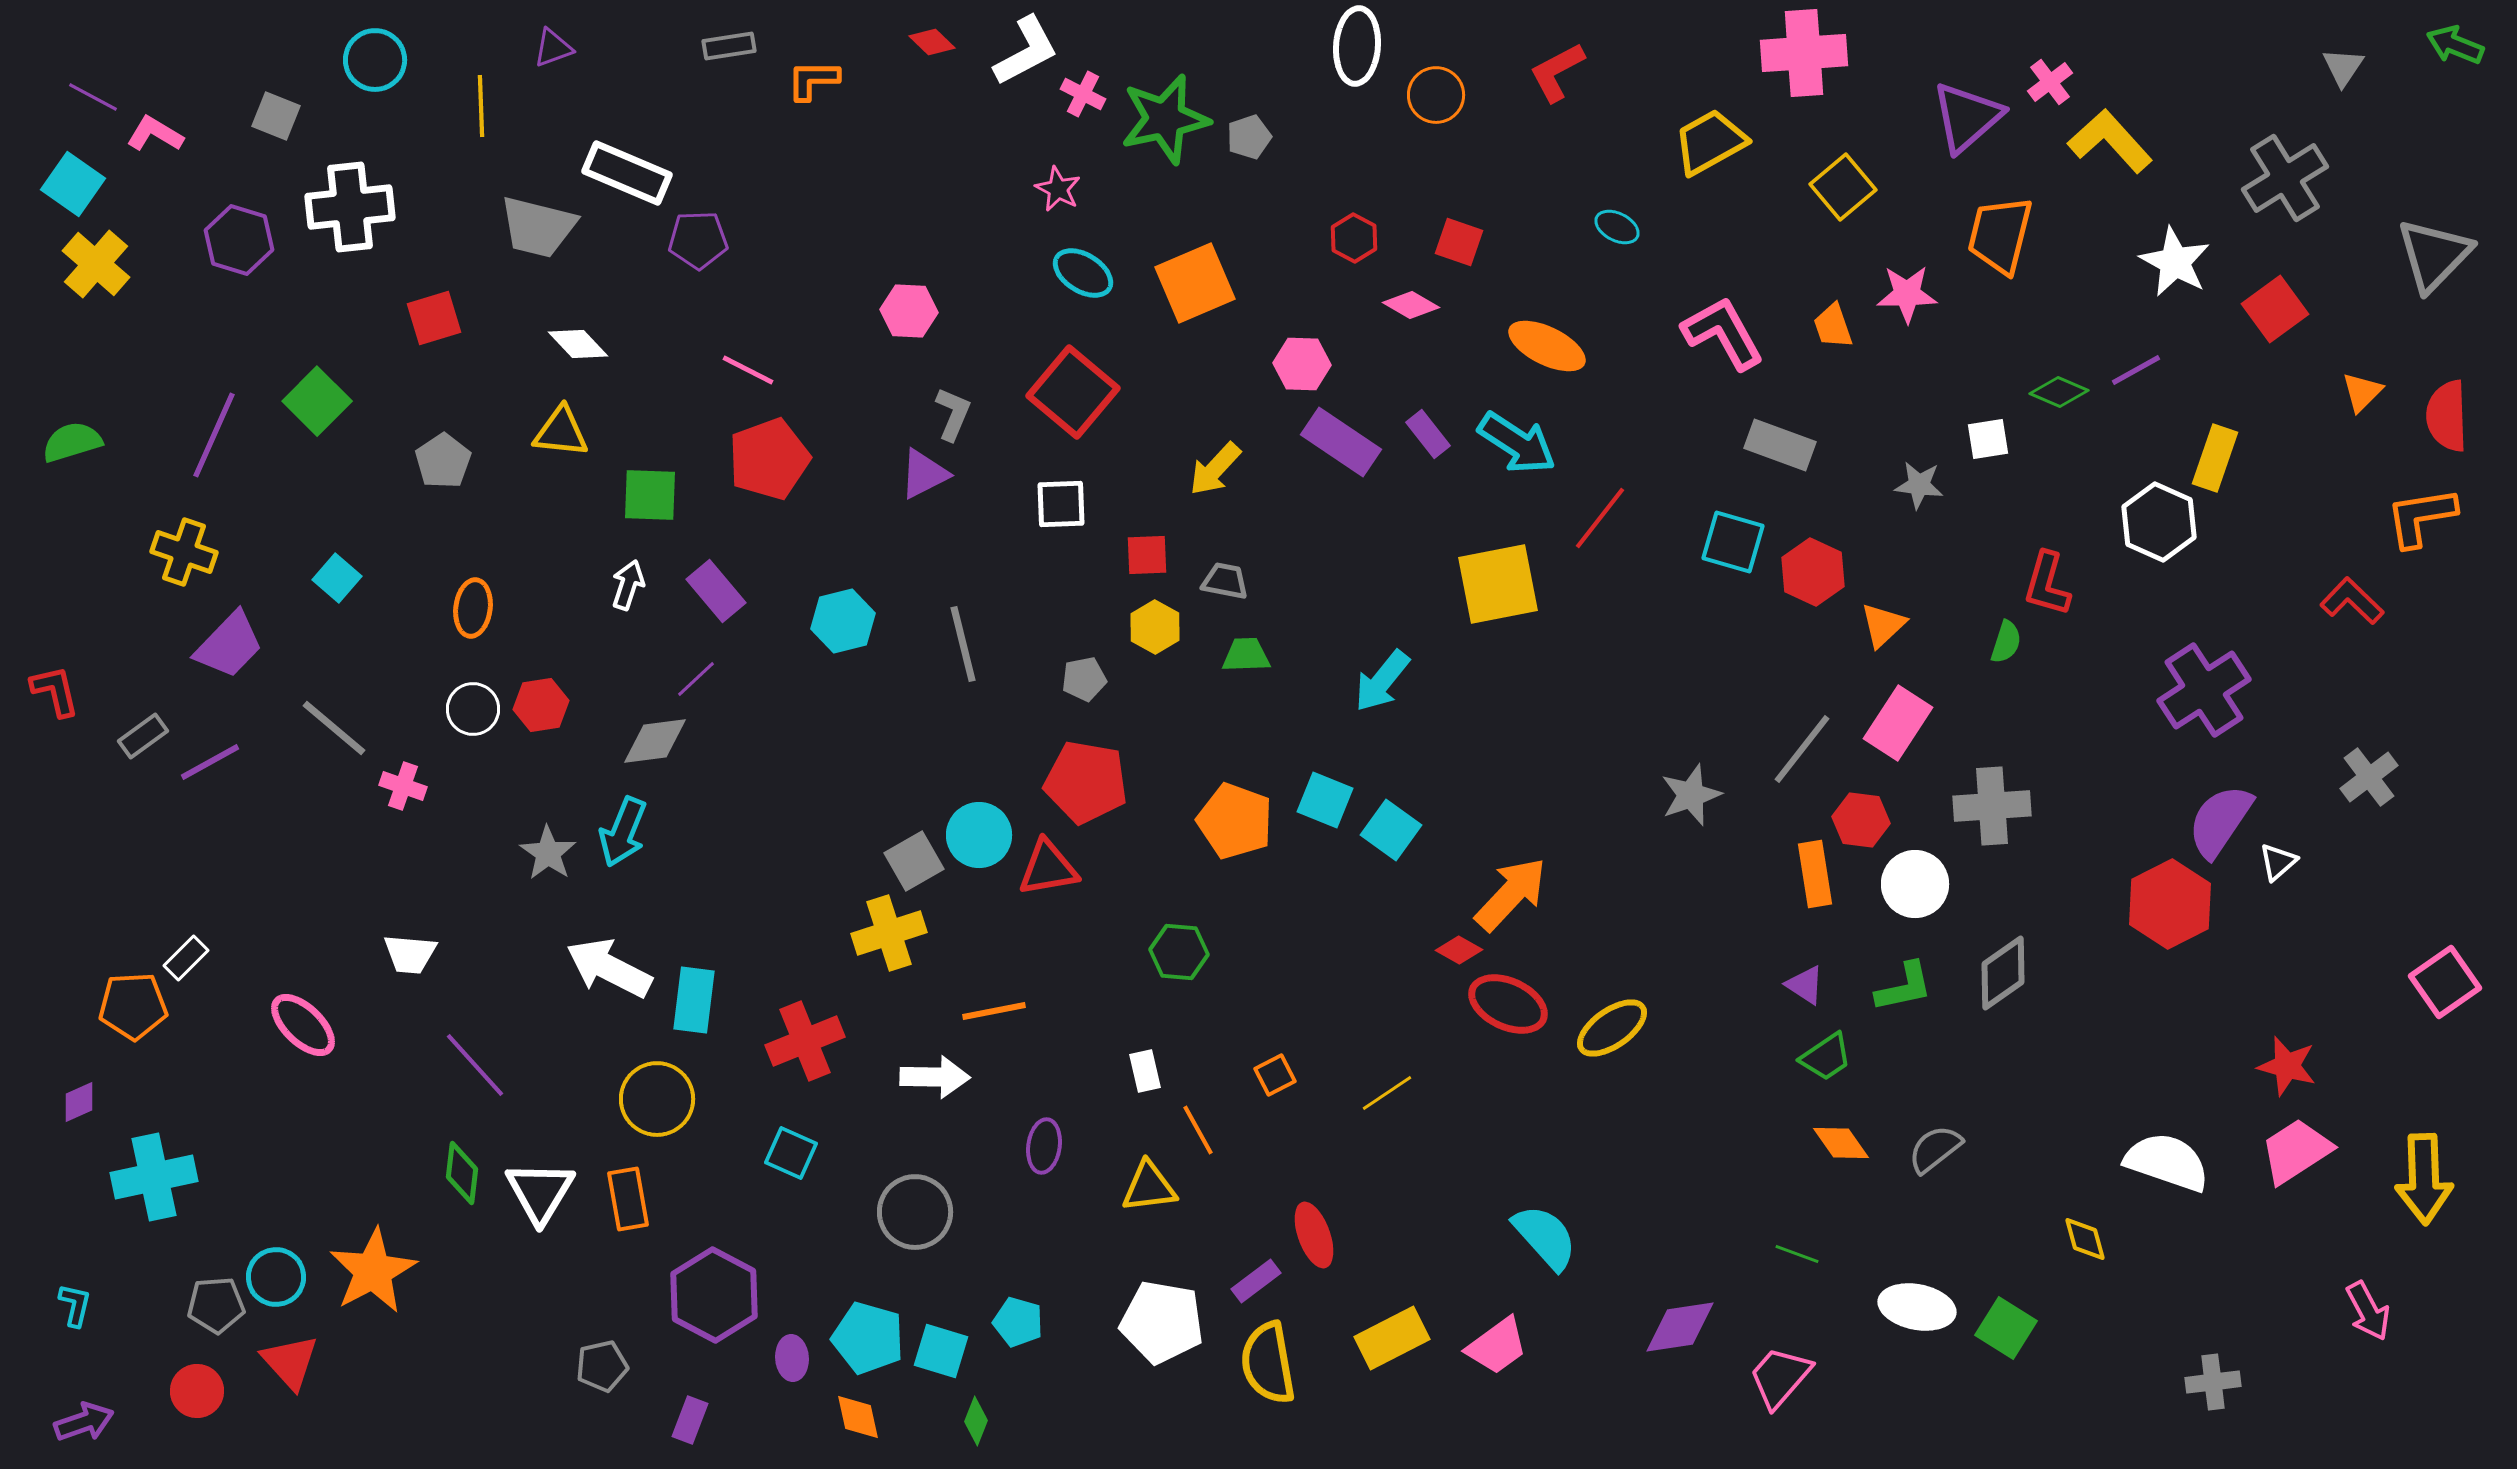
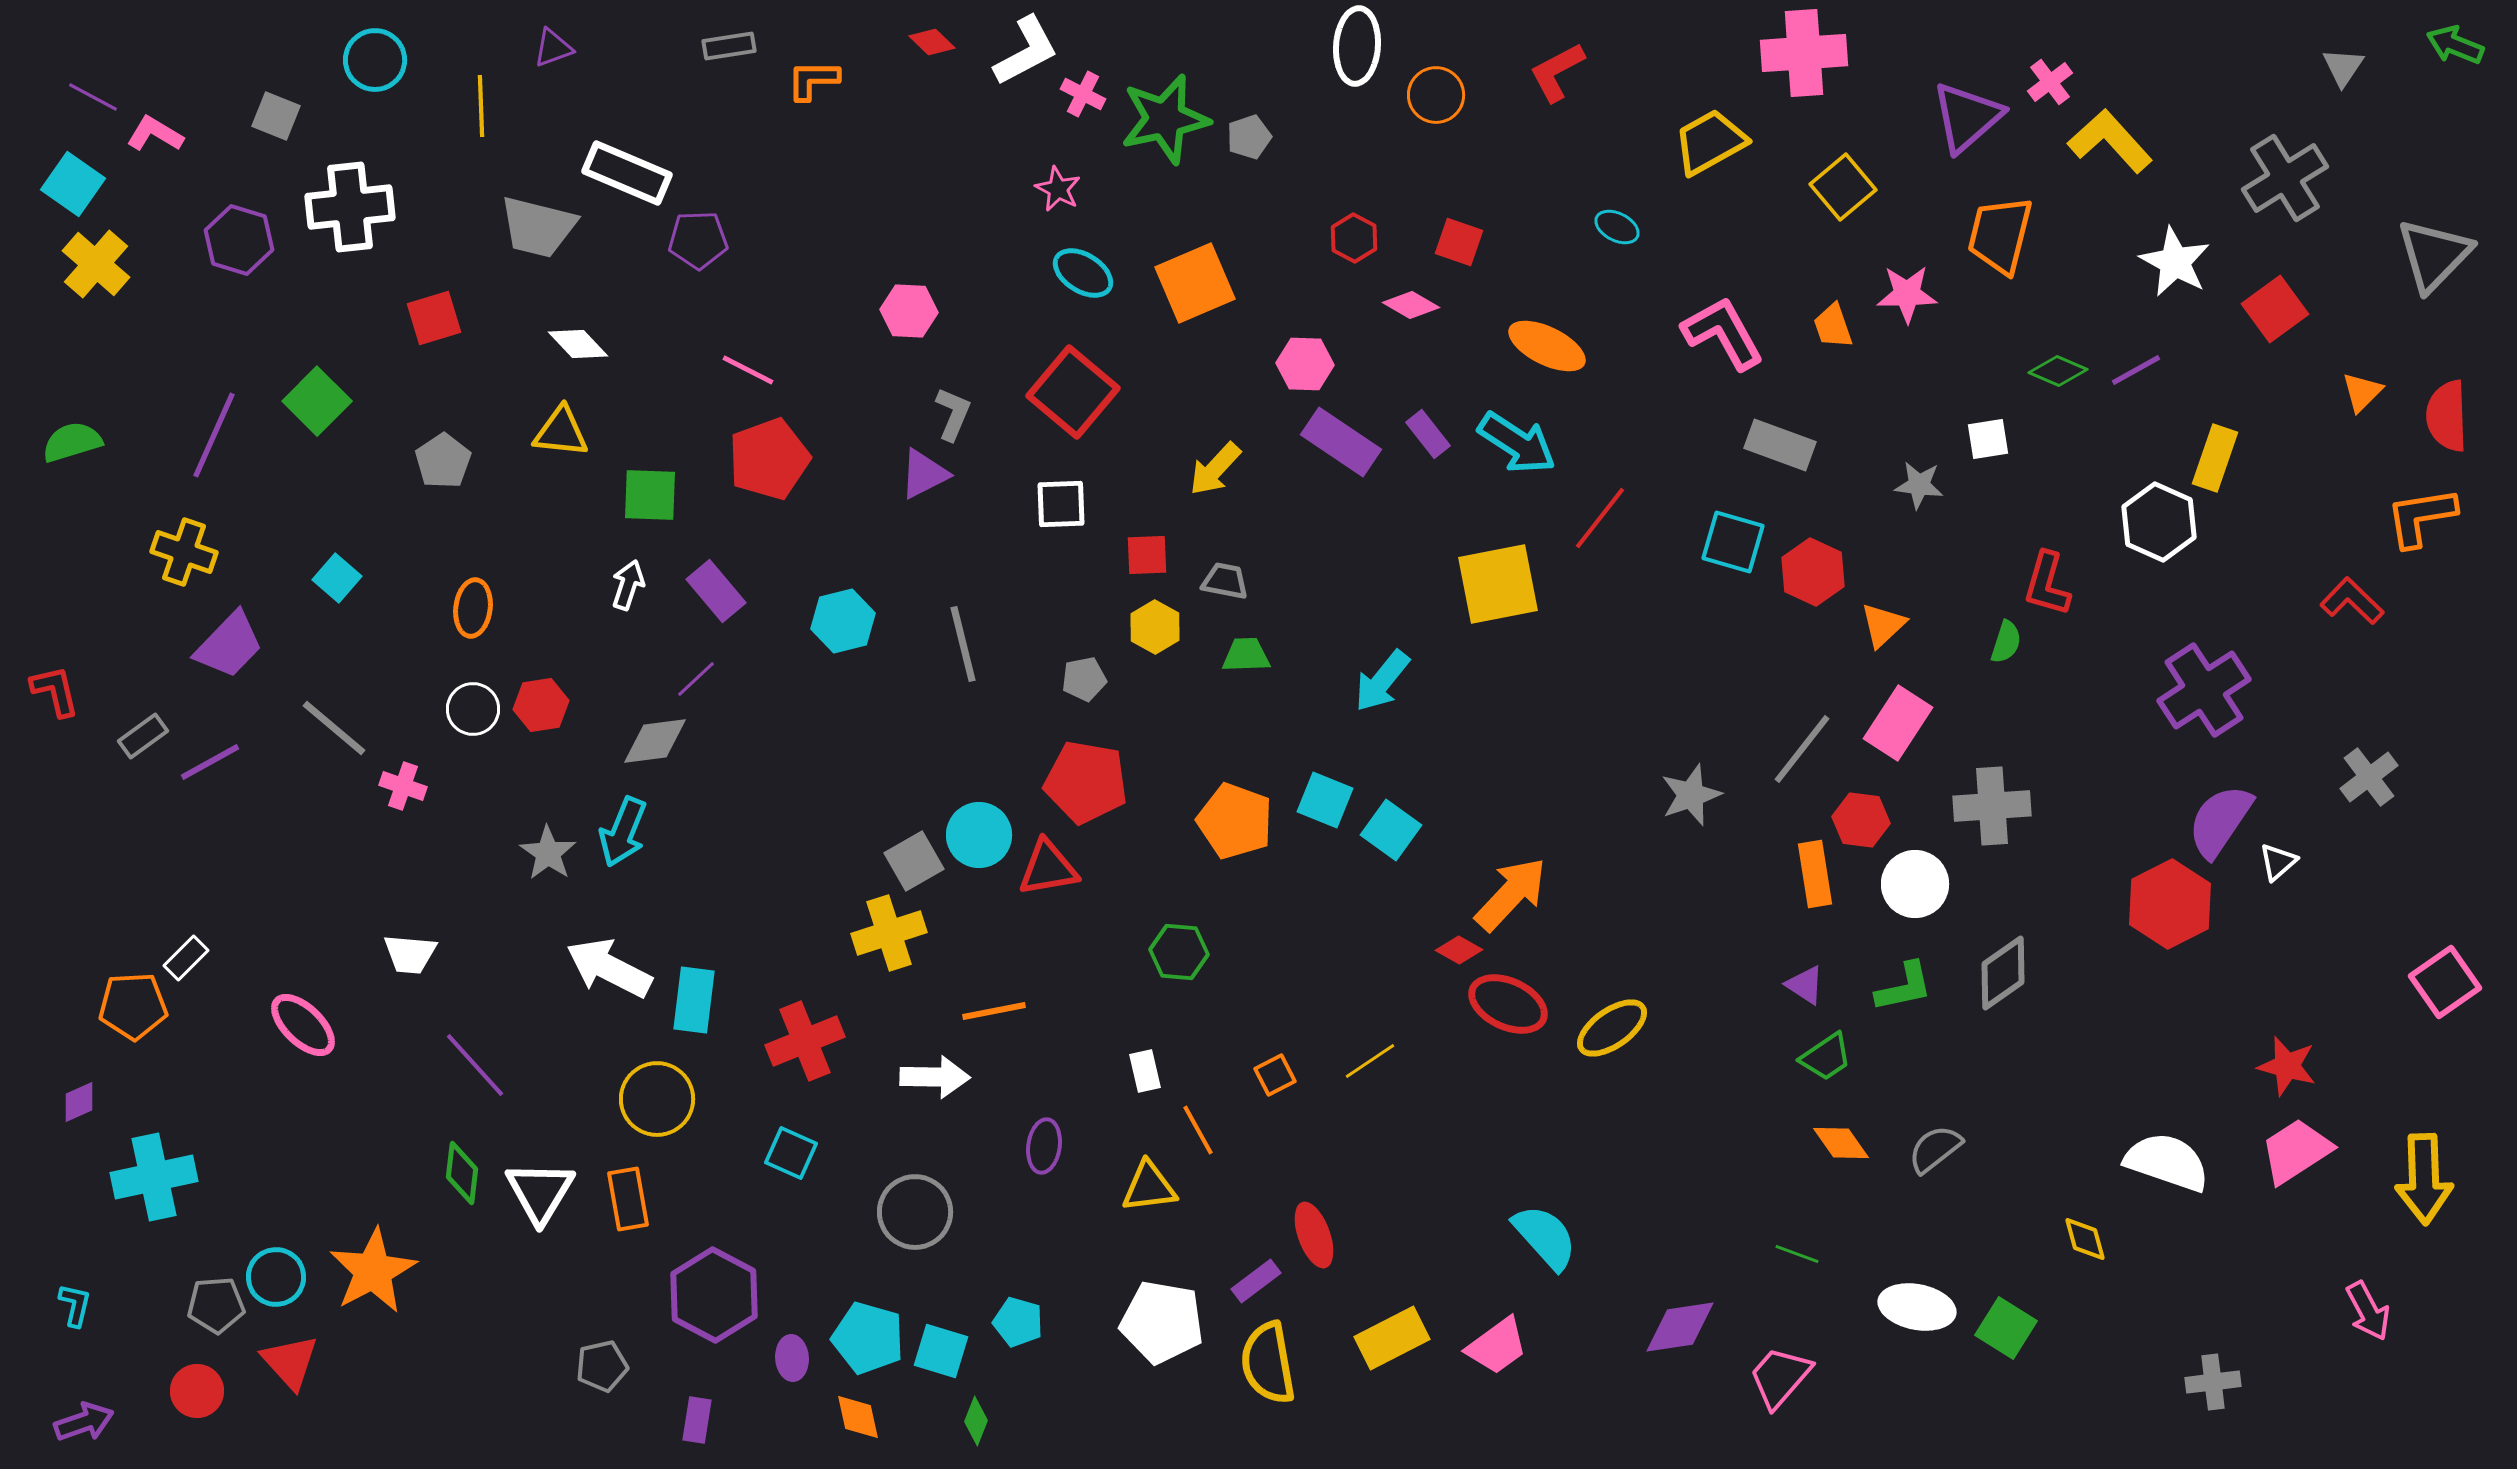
pink hexagon at (1302, 364): moved 3 px right
green diamond at (2059, 392): moved 1 px left, 21 px up
yellow line at (1387, 1093): moved 17 px left, 32 px up
purple rectangle at (690, 1420): moved 7 px right; rotated 12 degrees counterclockwise
